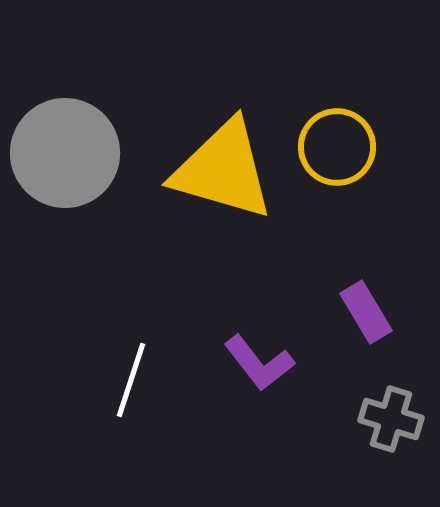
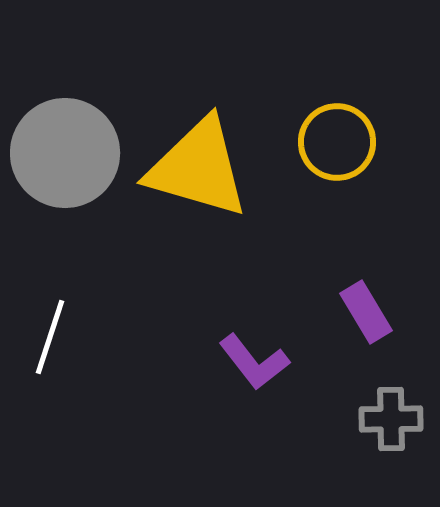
yellow circle: moved 5 px up
yellow triangle: moved 25 px left, 2 px up
purple L-shape: moved 5 px left, 1 px up
white line: moved 81 px left, 43 px up
gray cross: rotated 18 degrees counterclockwise
